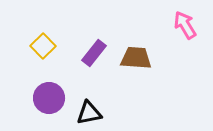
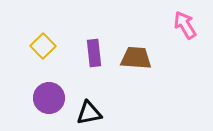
purple rectangle: rotated 44 degrees counterclockwise
